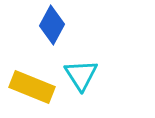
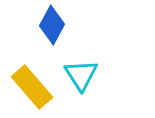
yellow rectangle: rotated 27 degrees clockwise
